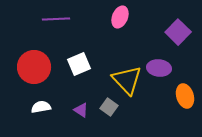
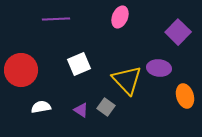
red circle: moved 13 px left, 3 px down
gray square: moved 3 px left
